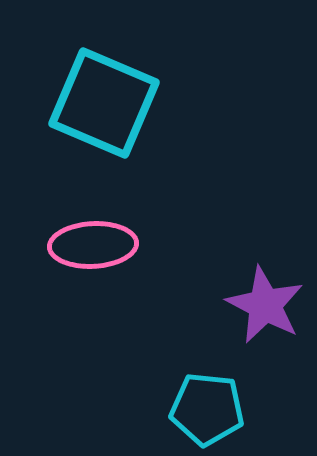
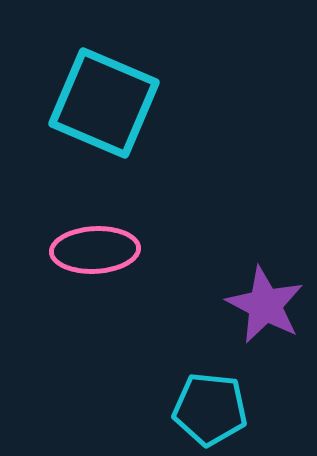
pink ellipse: moved 2 px right, 5 px down
cyan pentagon: moved 3 px right
